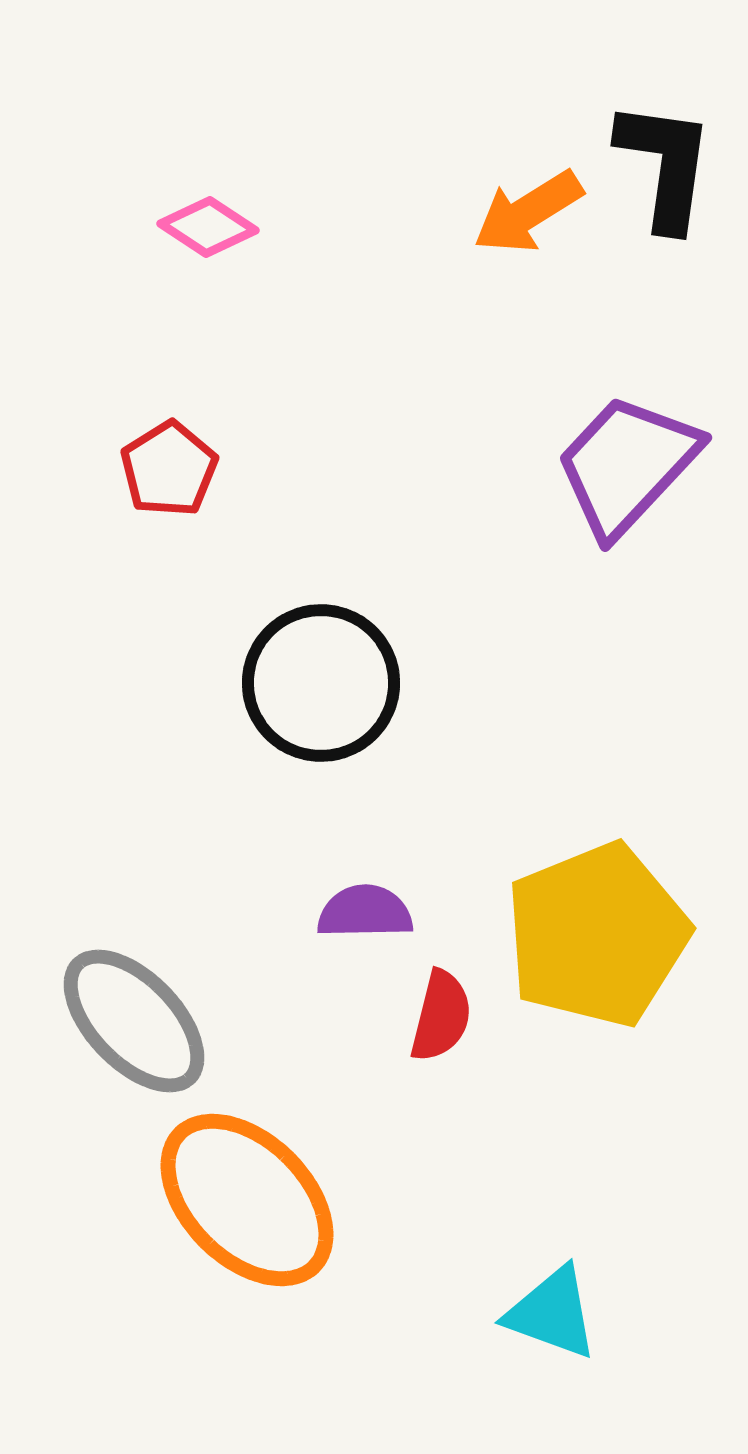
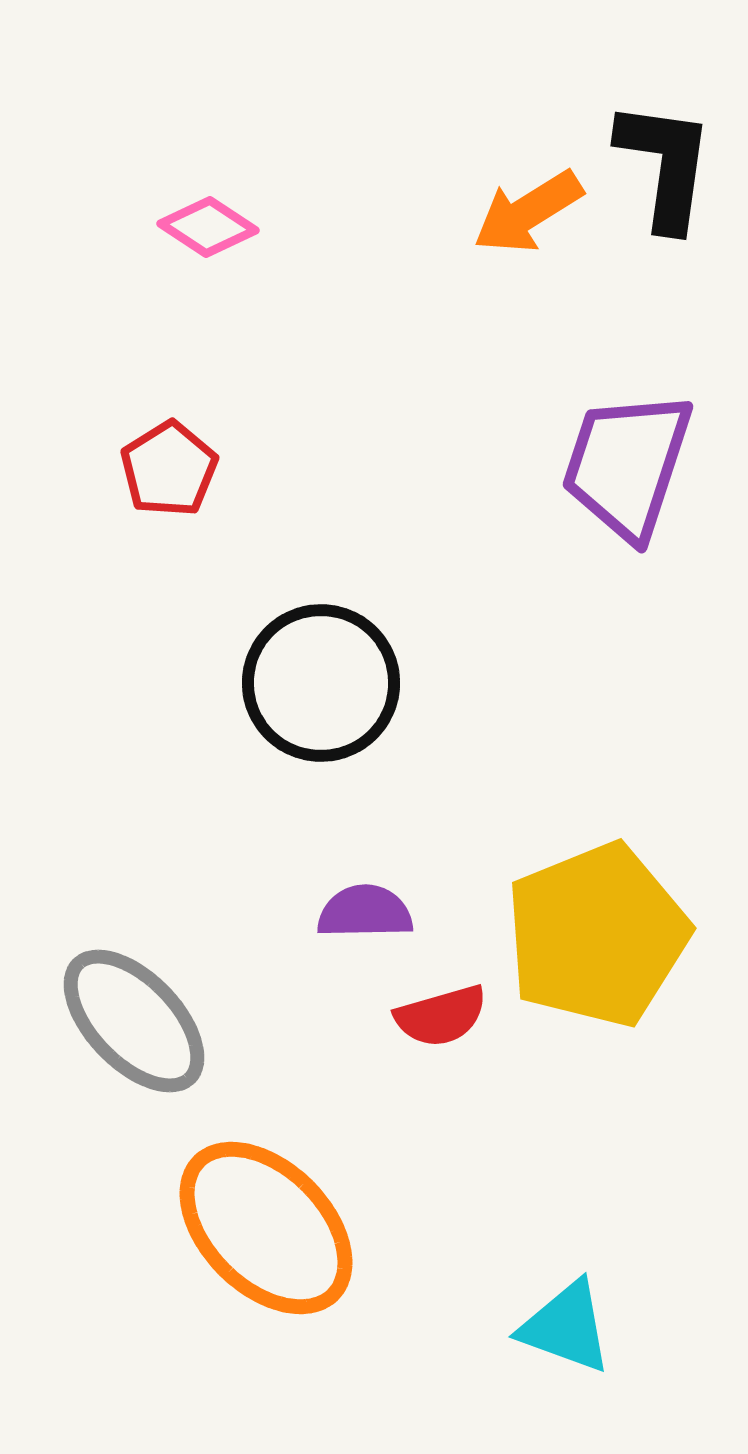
purple trapezoid: rotated 25 degrees counterclockwise
red semicircle: rotated 60 degrees clockwise
orange ellipse: moved 19 px right, 28 px down
cyan triangle: moved 14 px right, 14 px down
